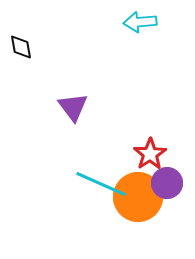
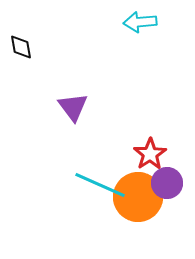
cyan line: moved 1 px left, 1 px down
